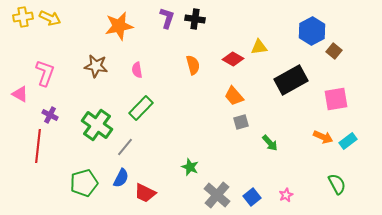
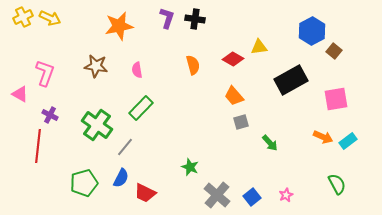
yellow cross: rotated 18 degrees counterclockwise
